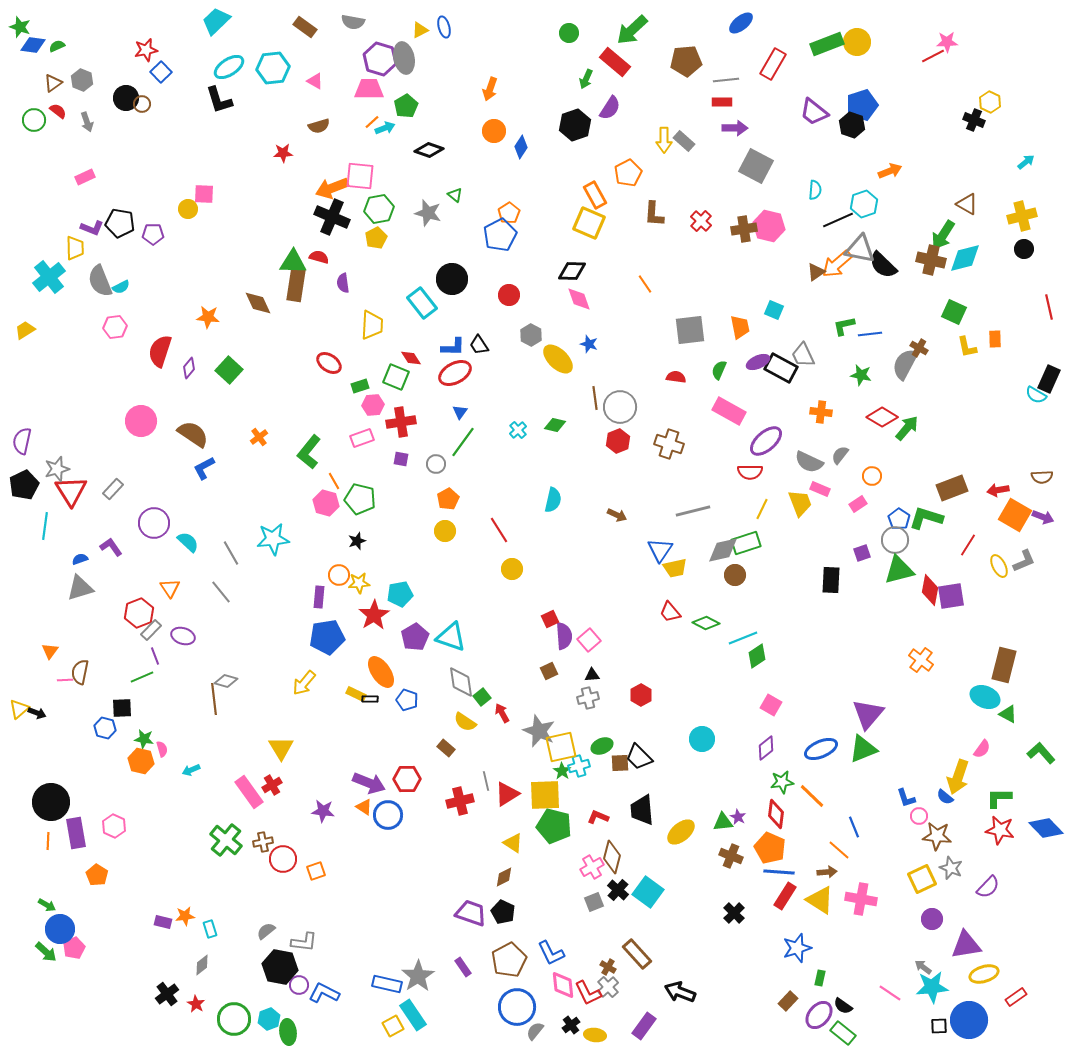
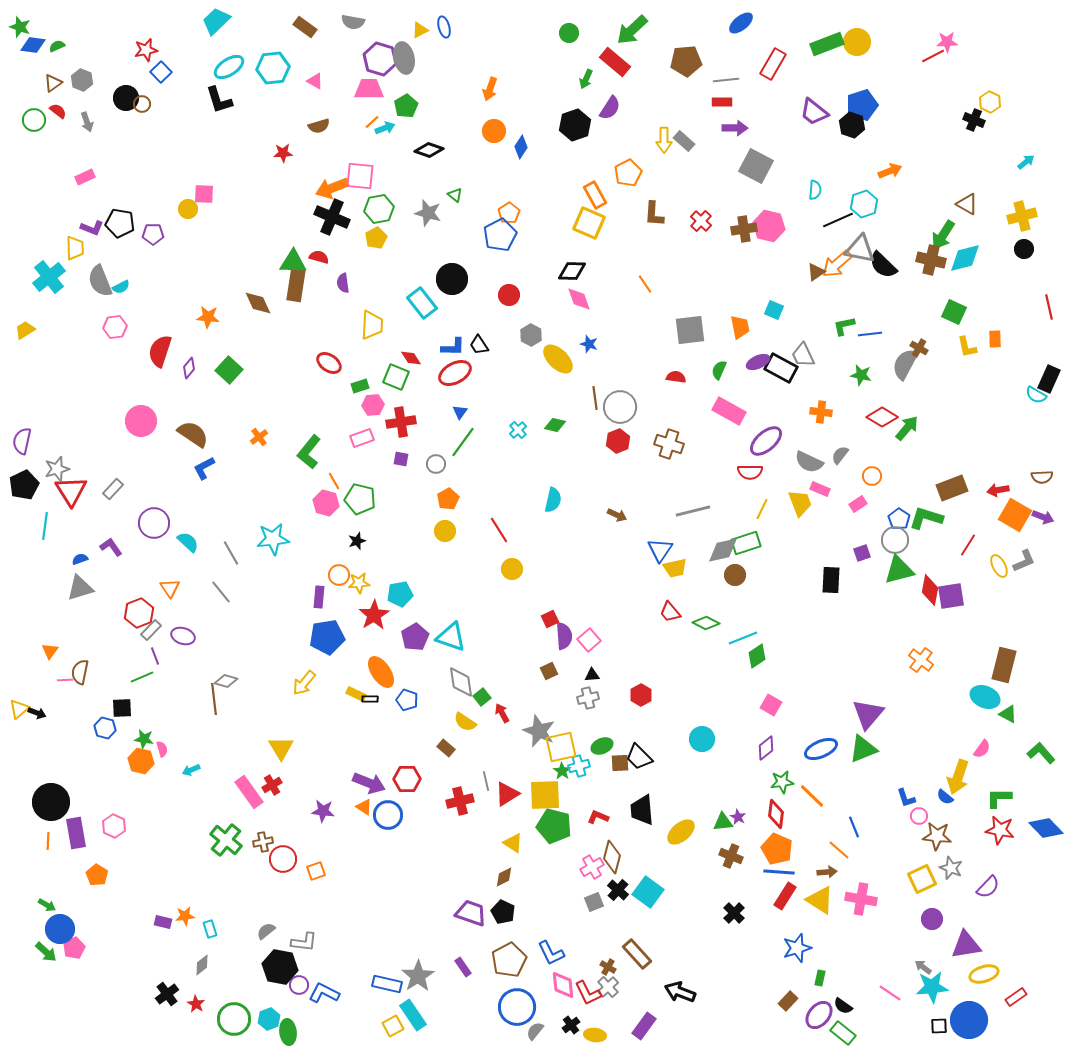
orange pentagon at (770, 848): moved 7 px right, 1 px down
